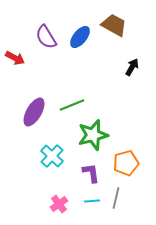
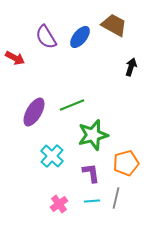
black arrow: moved 1 px left; rotated 12 degrees counterclockwise
